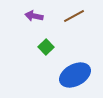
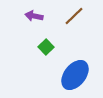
brown line: rotated 15 degrees counterclockwise
blue ellipse: rotated 24 degrees counterclockwise
